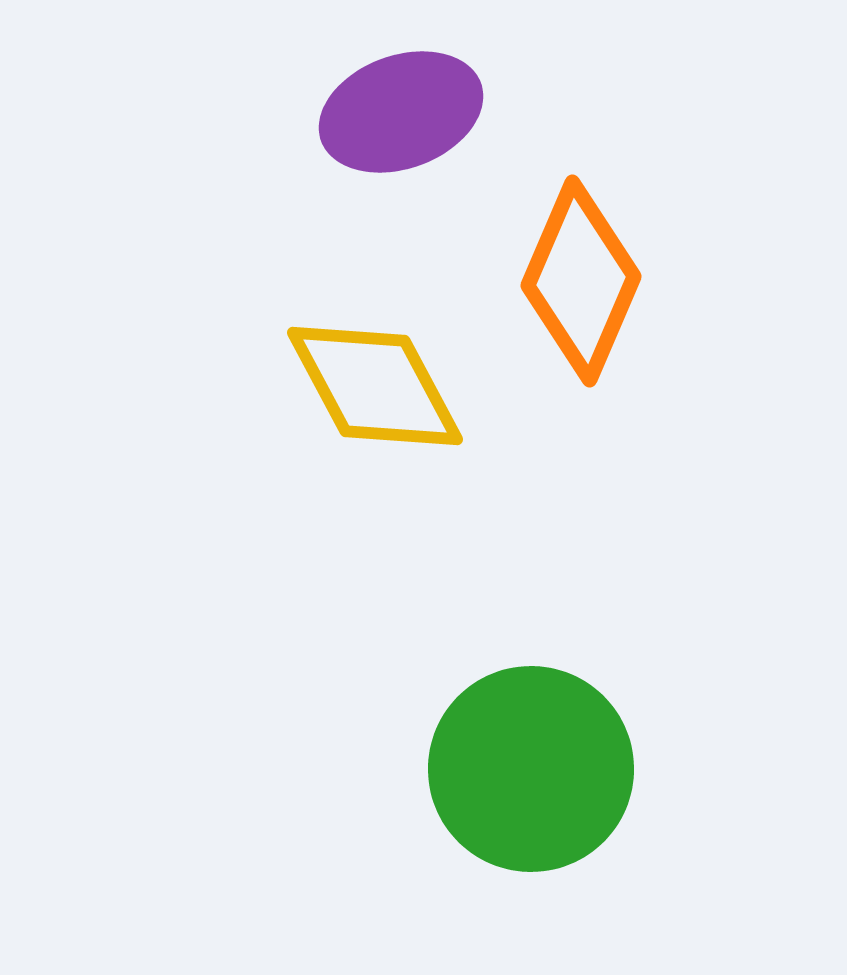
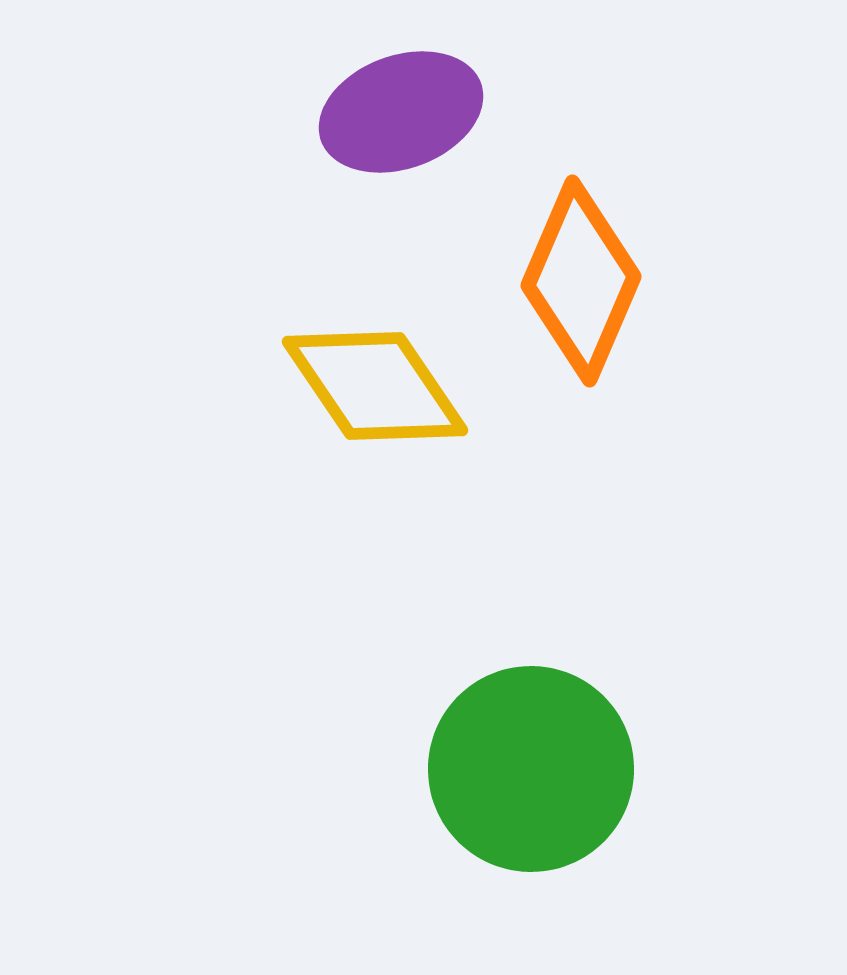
yellow diamond: rotated 6 degrees counterclockwise
